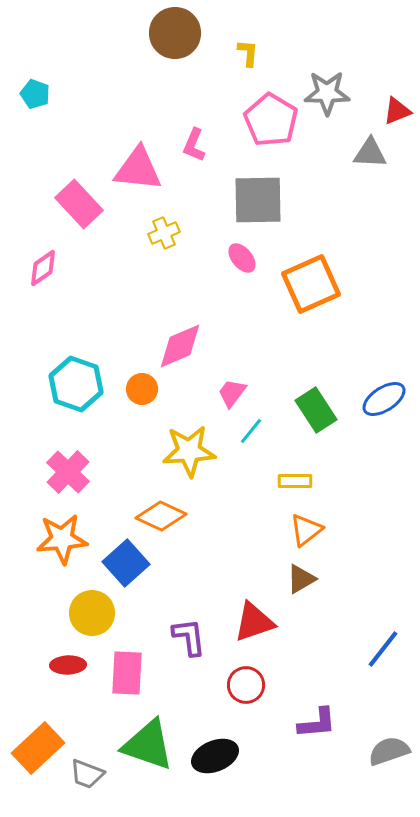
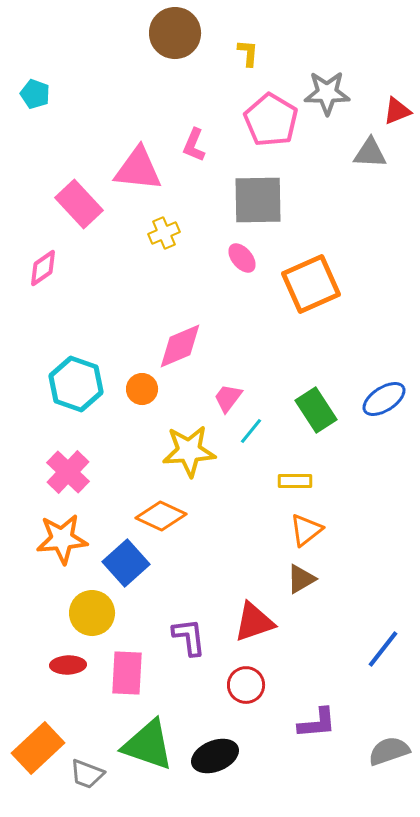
pink trapezoid at (232, 393): moved 4 px left, 5 px down
